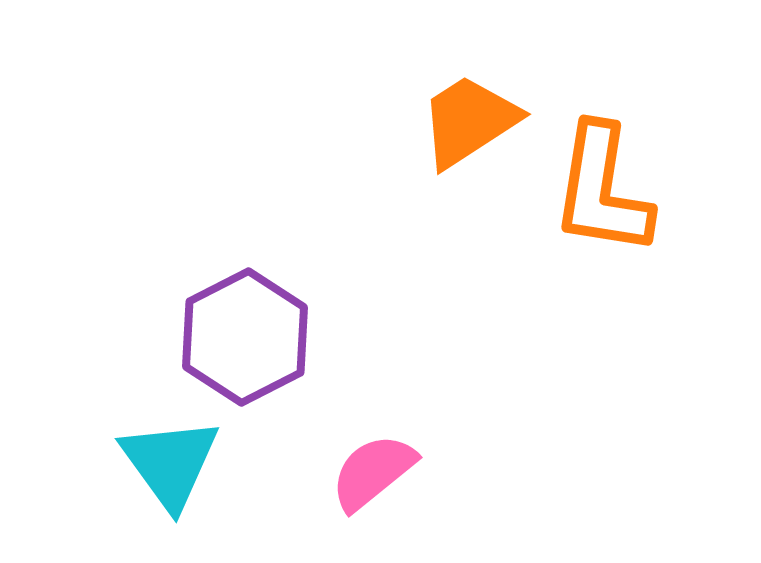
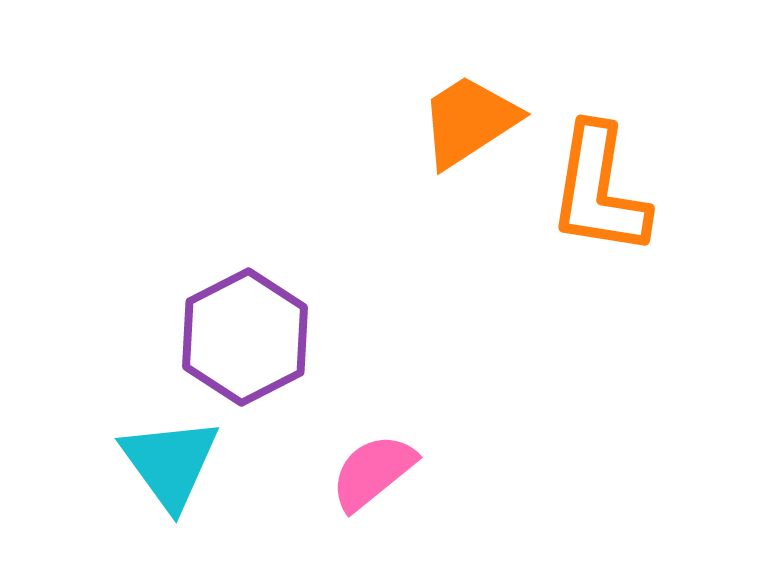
orange L-shape: moved 3 px left
